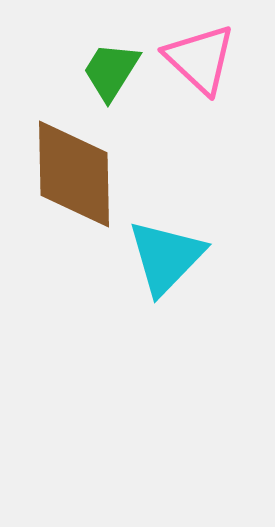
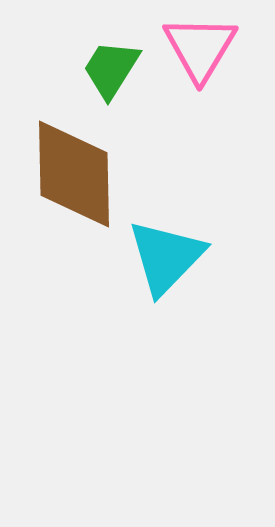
pink triangle: moved 11 px up; rotated 18 degrees clockwise
green trapezoid: moved 2 px up
